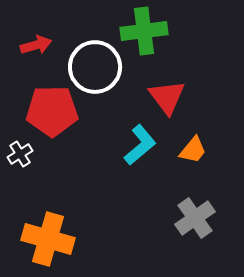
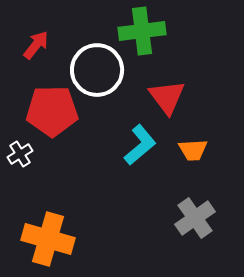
green cross: moved 2 px left
red arrow: rotated 36 degrees counterclockwise
white circle: moved 2 px right, 3 px down
orange trapezoid: rotated 48 degrees clockwise
